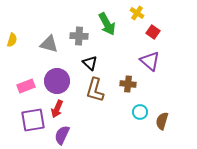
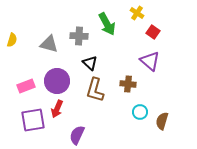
purple semicircle: moved 15 px right
